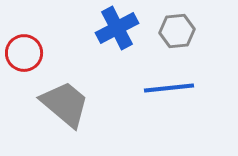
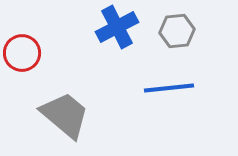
blue cross: moved 1 px up
red circle: moved 2 px left
gray trapezoid: moved 11 px down
